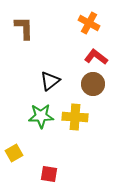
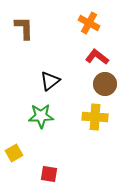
red L-shape: moved 1 px right
brown circle: moved 12 px right
yellow cross: moved 20 px right
